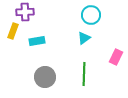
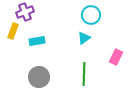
purple cross: rotated 18 degrees counterclockwise
gray circle: moved 6 px left
